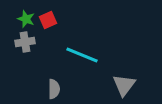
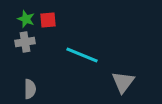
red square: rotated 18 degrees clockwise
gray triangle: moved 1 px left, 3 px up
gray semicircle: moved 24 px left
